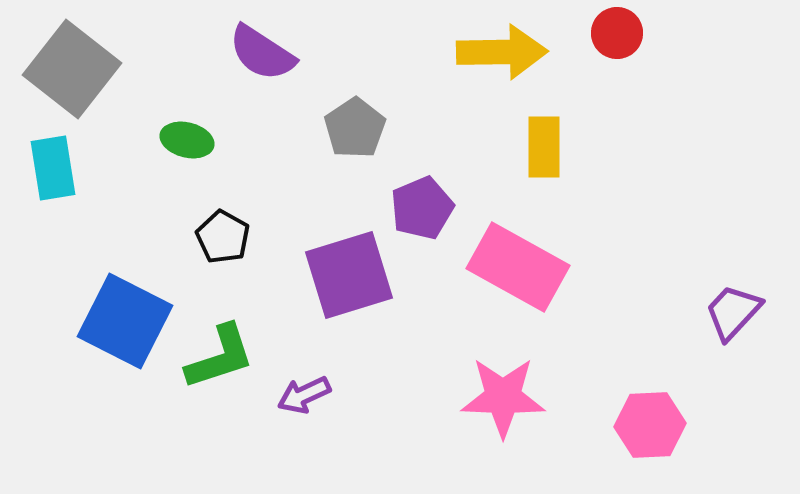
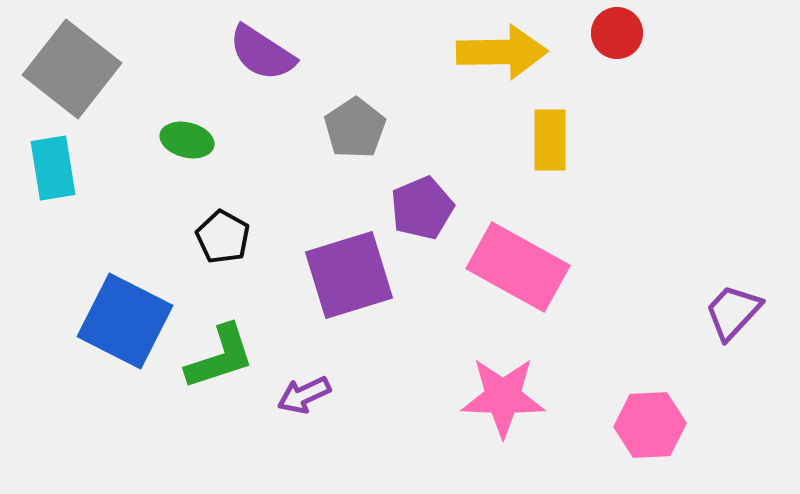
yellow rectangle: moved 6 px right, 7 px up
